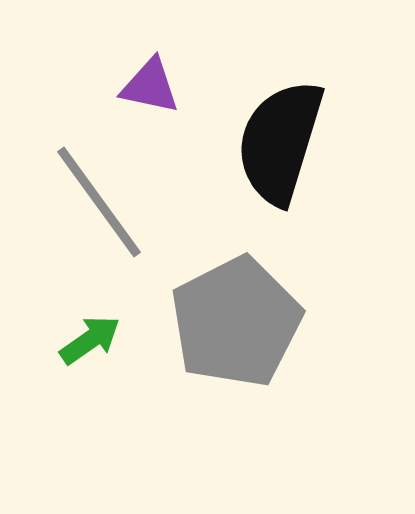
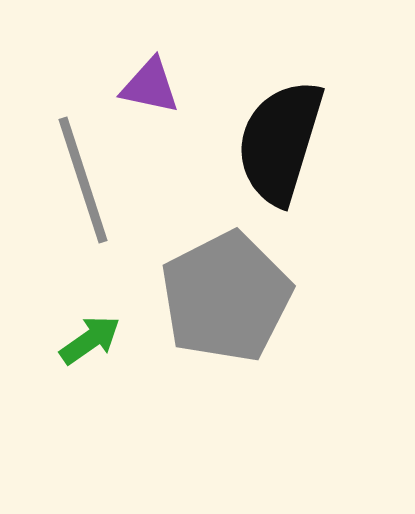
gray line: moved 16 px left, 22 px up; rotated 18 degrees clockwise
gray pentagon: moved 10 px left, 25 px up
